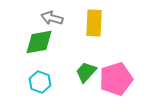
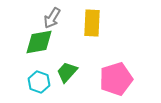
gray arrow: rotated 75 degrees counterclockwise
yellow rectangle: moved 2 px left
green trapezoid: moved 19 px left
cyan hexagon: moved 1 px left
